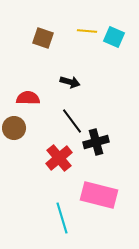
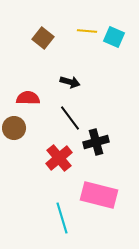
brown square: rotated 20 degrees clockwise
black line: moved 2 px left, 3 px up
